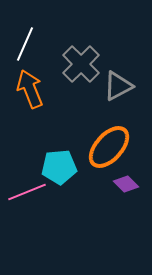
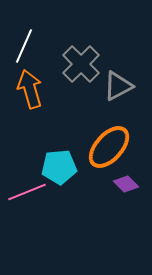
white line: moved 1 px left, 2 px down
orange arrow: rotated 6 degrees clockwise
